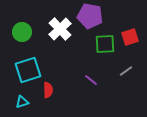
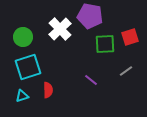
green circle: moved 1 px right, 5 px down
cyan square: moved 3 px up
cyan triangle: moved 6 px up
